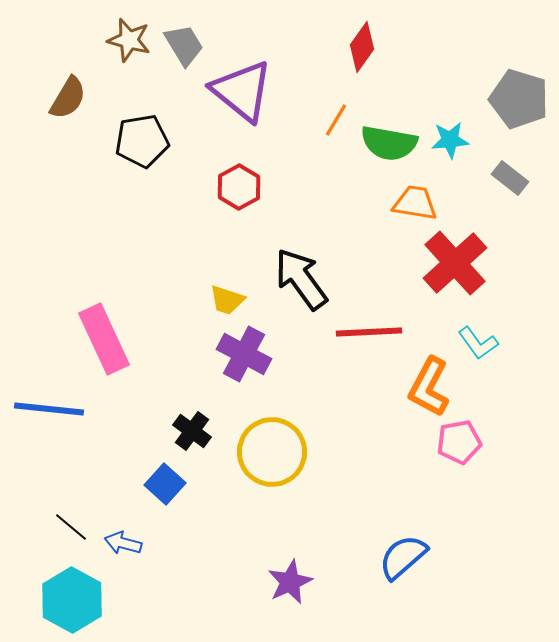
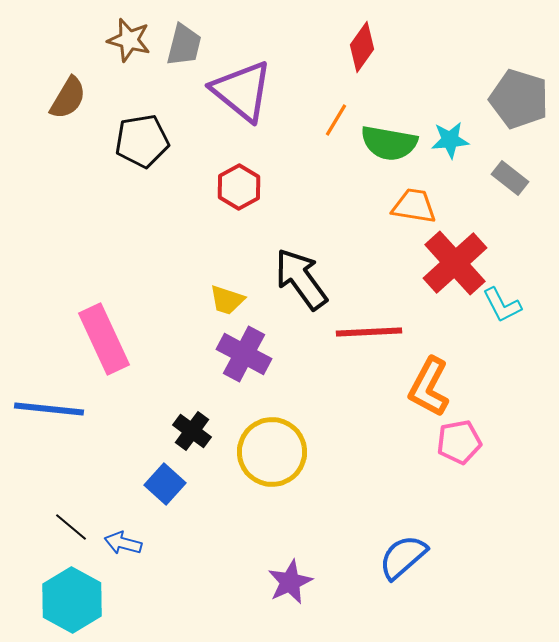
gray trapezoid: rotated 45 degrees clockwise
orange trapezoid: moved 1 px left, 3 px down
cyan L-shape: moved 24 px right, 38 px up; rotated 9 degrees clockwise
